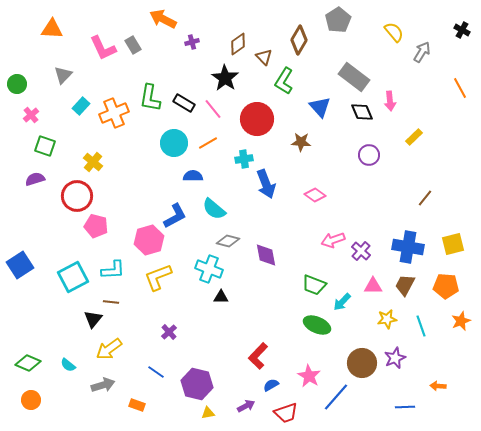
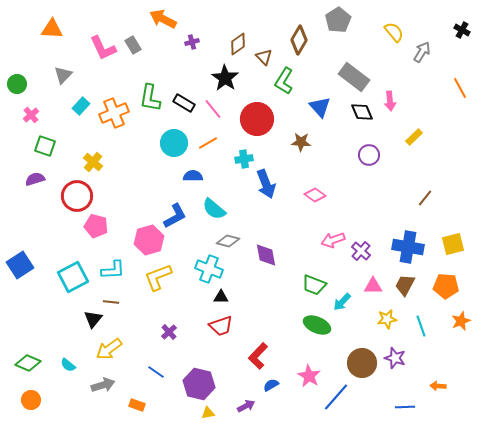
purple star at (395, 358): rotated 30 degrees counterclockwise
purple hexagon at (197, 384): moved 2 px right
red trapezoid at (286, 413): moved 65 px left, 87 px up
